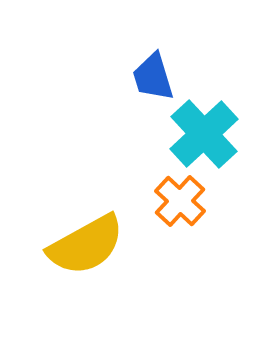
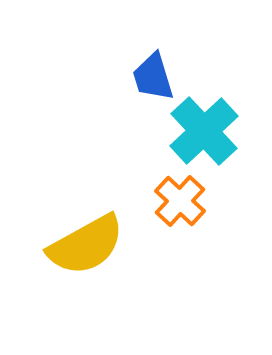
cyan cross: moved 3 px up
